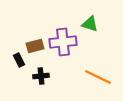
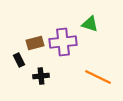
brown rectangle: moved 3 px up
